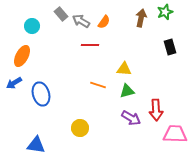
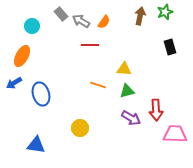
brown arrow: moved 1 px left, 2 px up
